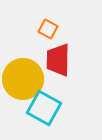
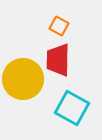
orange square: moved 11 px right, 3 px up
cyan square: moved 28 px right
